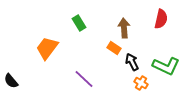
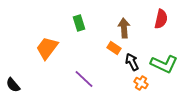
green rectangle: rotated 14 degrees clockwise
green L-shape: moved 2 px left, 2 px up
black semicircle: moved 2 px right, 4 px down
